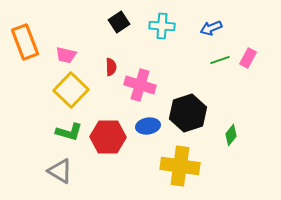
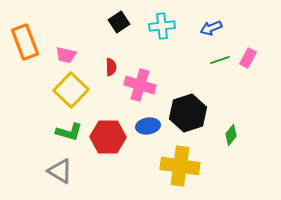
cyan cross: rotated 10 degrees counterclockwise
